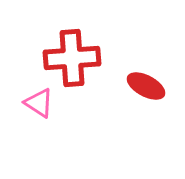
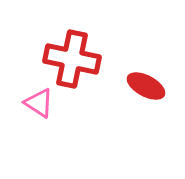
red cross: moved 1 px down; rotated 16 degrees clockwise
